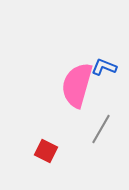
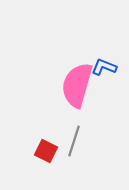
gray line: moved 27 px left, 12 px down; rotated 12 degrees counterclockwise
